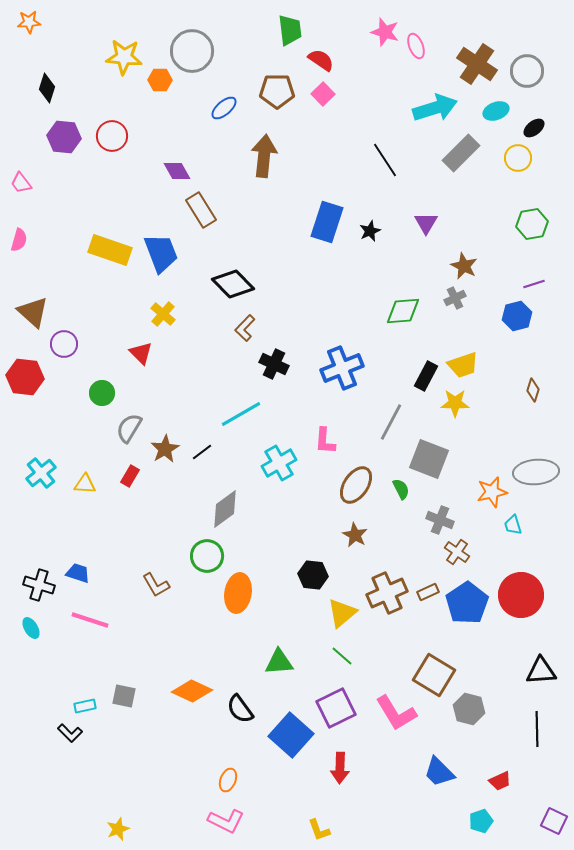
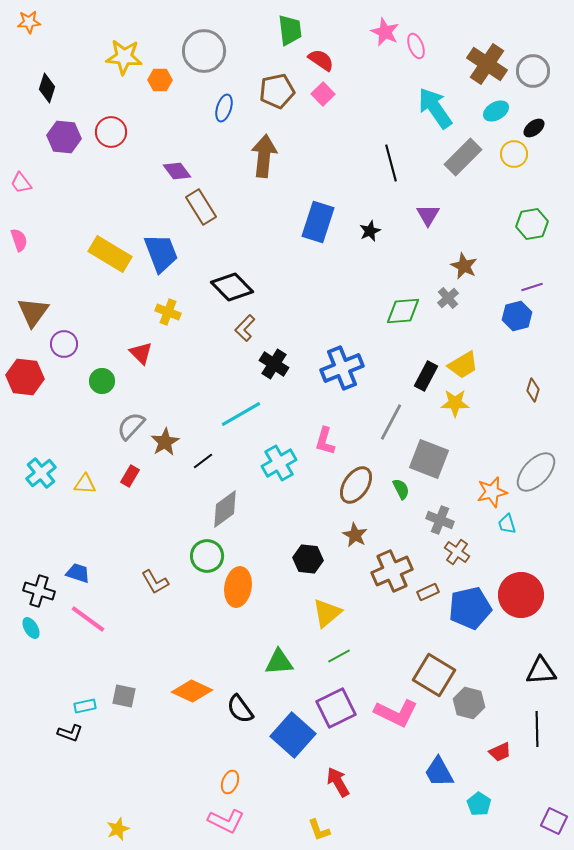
pink star at (385, 32): rotated 8 degrees clockwise
gray circle at (192, 51): moved 12 px right
brown cross at (477, 64): moved 10 px right
gray circle at (527, 71): moved 6 px right
brown pentagon at (277, 91): rotated 12 degrees counterclockwise
blue ellipse at (224, 108): rotated 32 degrees counterclockwise
cyan arrow at (435, 108): rotated 108 degrees counterclockwise
cyan ellipse at (496, 111): rotated 10 degrees counterclockwise
red circle at (112, 136): moved 1 px left, 4 px up
gray rectangle at (461, 153): moved 2 px right, 4 px down
yellow circle at (518, 158): moved 4 px left, 4 px up
black line at (385, 160): moved 6 px right, 3 px down; rotated 18 degrees clockwise
purple diamond at (177, 171): rotated 8 degrees counterclockwise
brown rectangle at (201, 210): moved 3 px up
blue rectangle at (327, 222): moved 9 px left
purple triangle at (426, 223): moved 2 px right, 8 px up
pink semicircle at (19, 240): rotated 35 degrees counterclockwise
yellow rectangle at (110, 250): moved 4 px down; rotated 12 degrees clockwise
black diamond at (233, 284): moved 1 px left, 3 px down
purple line at (534, 284): moved 2 px left, 3 px down
gray cross at (455, 298): moved 7 px left; rotated 15 degrees counterclockwise
brown triangle at (33, 312): rotated 24 degrees clockwise
yellow cross at (163, 314): moved 5 px right, 2 px up; rotated 20 degrees counterclockwise
black cross at (274, 364): rotated 8 degrees clockwise
yellow trapezoid at (463, 365): rotated 12 degrees counterclockwise
green circle at (102, 393): moved 12 px up
gray semicircle at (129, 428): moved 2 px right, 2 px up; rotated 12 degrees clockwise
pink L-shape at (325, 441): rotated 12 degrees clockwise
brown star at (165, 449): moved 7 px up
black line at (202, 452): moved 1 px right, 9 px down
gray ellipse at (536, 472): rotated 42 degrees counterclockwise
cyan trapezoid at (513, 525): moved 6 px left, 1 px up
black hexagon at (313, 575): moved 5 px left, 16 px up
black cross at (39, 585): moved 6 px down
brown L-shape at (156, 585): moved 1 px left, 3 px up
orange ellipse at (238, 593): moved 6 px up
brown cross at (387, 593): moved 5 px right, 22 px up
blue pentagon at (467, 603): moved 3 px right, 5 px down; rotated 21 degrees clockwise
yellow triangle at (342, 613): moved 15 px left
pink line at (90, 620): moved 2 px left, 1 px up; rotated 18 degrees clockwise
green line at (342, 656): moved 3 px left; rotated 70 degrees counterclockwise
gray hexagon at (469, 709): moved 6 px up
pink L-shape at (396, 713): rotated 33 degrees counterclockwise
black L-shape at (70, 733): rotated 25 degrees counterclockwise
blue square at (291, 735): moved 2 px right
red arrow at (340, 768): moved 2 px left, 14 px down; rotated 148 degrees clockwise
blue trapezoid at (439, 772): rotated 16 degrees clockwise
orange ellipse at (228, 780): moved 2 px right, 2 px down
red trapezoid at (500, 781): moved 29 px up
cyan pentagon at (481, 821): moved 2 px left, 17 px up; rotated 20 degrees counterclockwise
